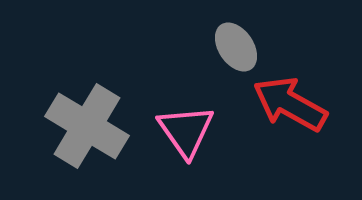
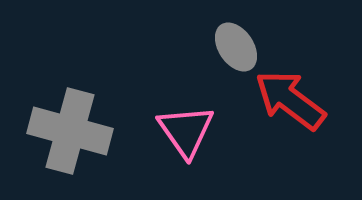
red arrow: moved 4 px up; rotated 8 degrees clockwise
gray cross: moved 17 px left, 5 px down; rotated 16 degrees counterclockwise
